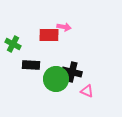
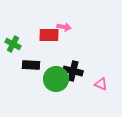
black cross: moved 1 px right, 1 px up
pink triangle: moved 14 px right, 7 px up
